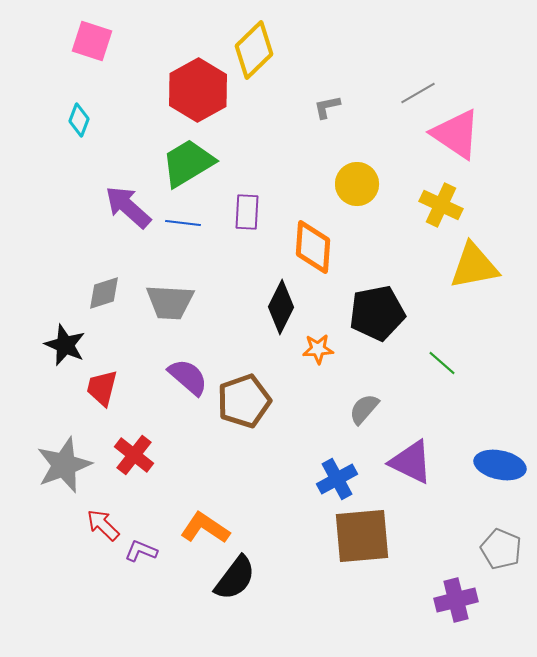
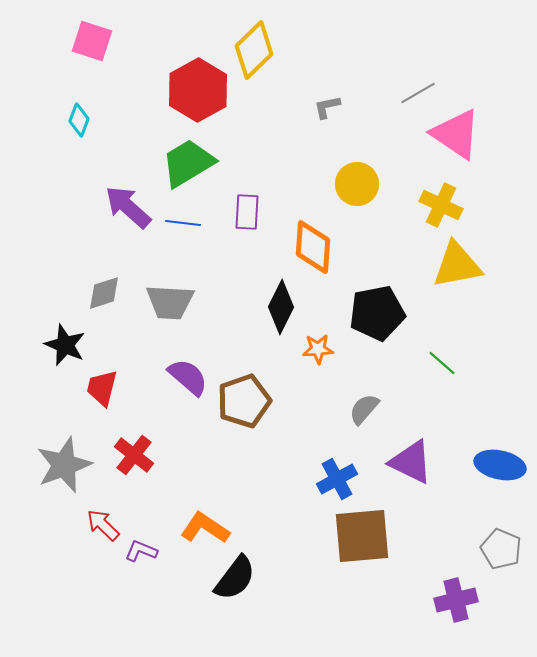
yellow triangle: moved 17 px left, 1 px up
